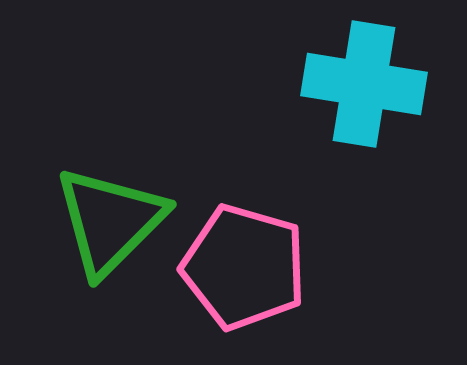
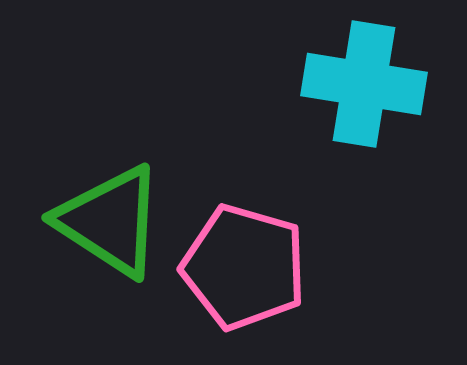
green triangle: rotated 42 degrees counterclockwise
